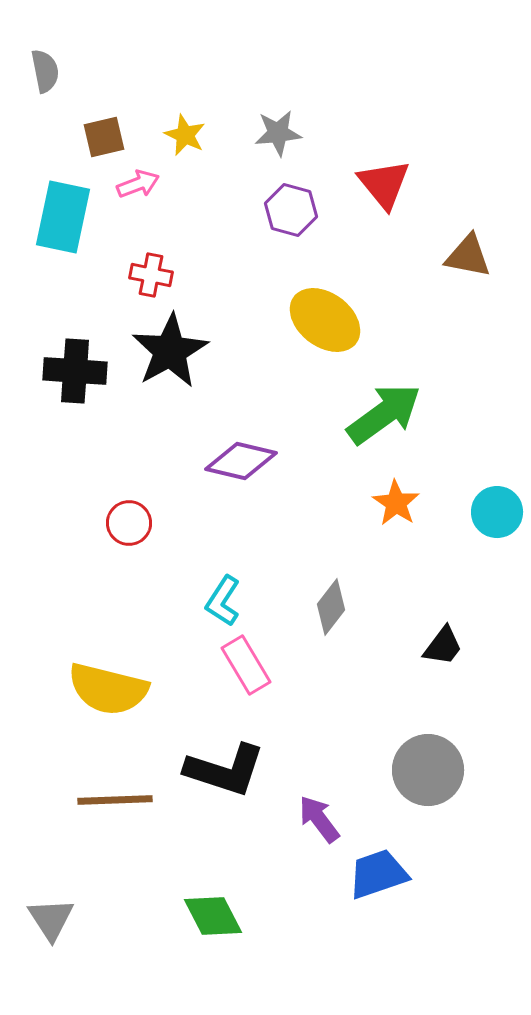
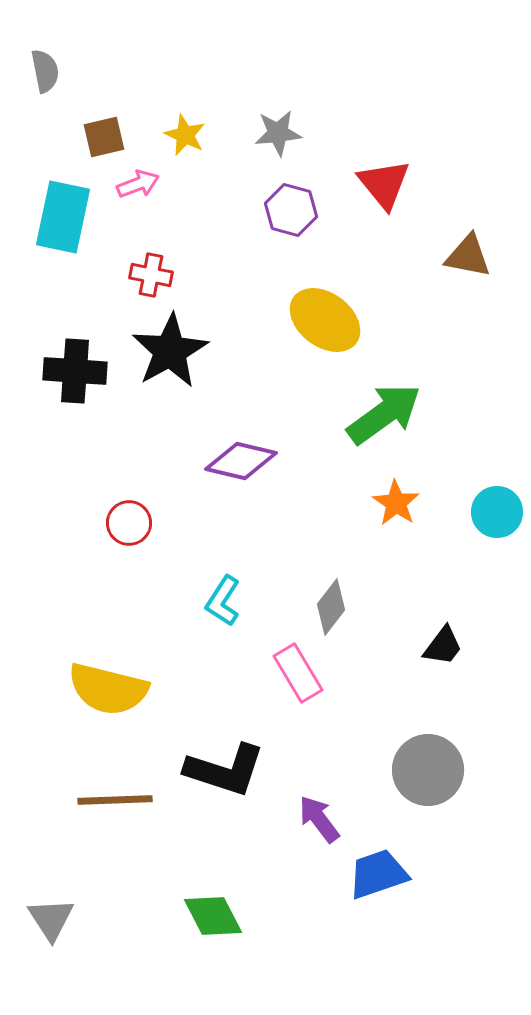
pink rectangle: moved 52 px right, 8 px down
